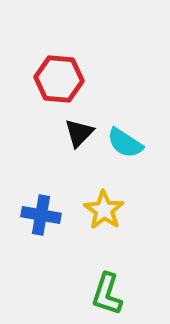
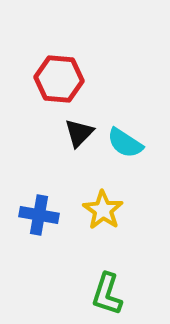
yellow star: moved 1 px left
blue cross: moved 2 px left
